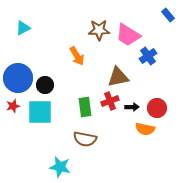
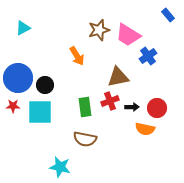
brown star: rotated 15 degrees counterclockwise
red star: rotated 16 degrees clockwise
